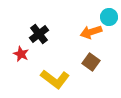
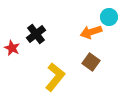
black cross: moved 3 px left
red star: moved 9 px left, 6 px up
yellow L-shape: moved 2 px up; rotated 88 degrees counterclockwise
